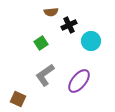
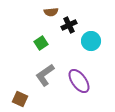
purple ellipse: rotated 75 degrees counterclockwise
brown square: moved 2 px right
